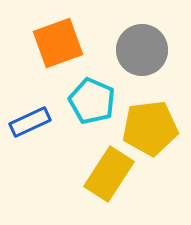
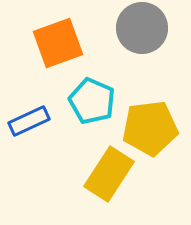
gray circle: moved 22 px up
blue rectangle: moved 1 px left, 1 px up
